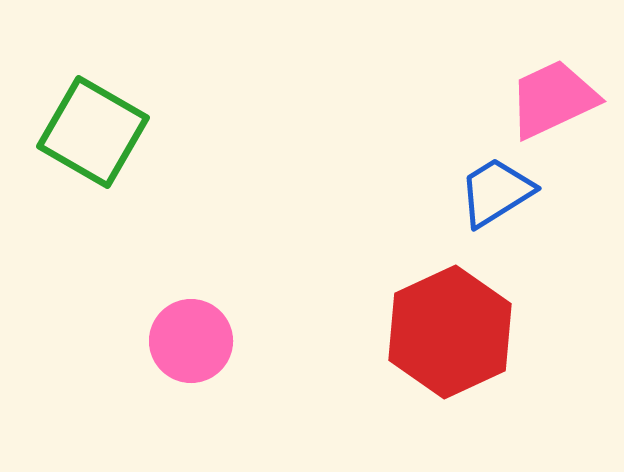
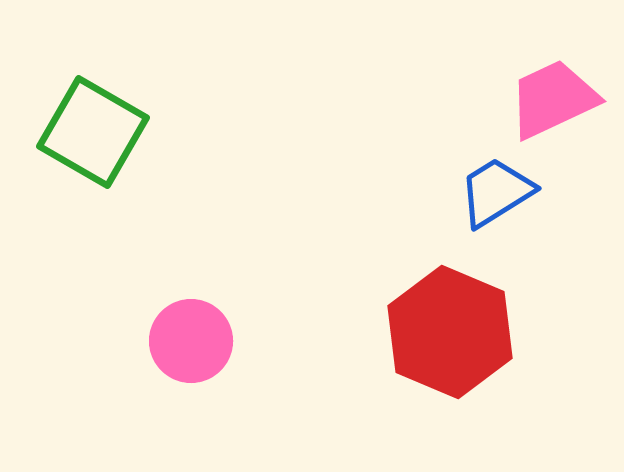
red hexagon: rotated 12 degrees counterclockwise
